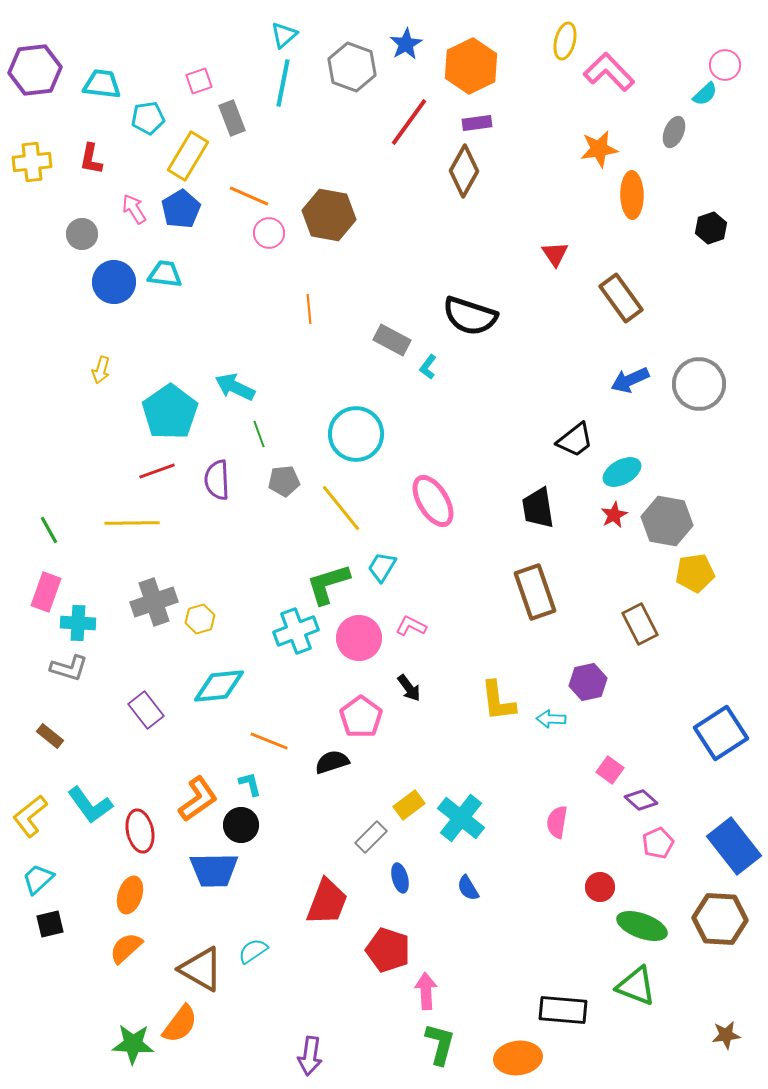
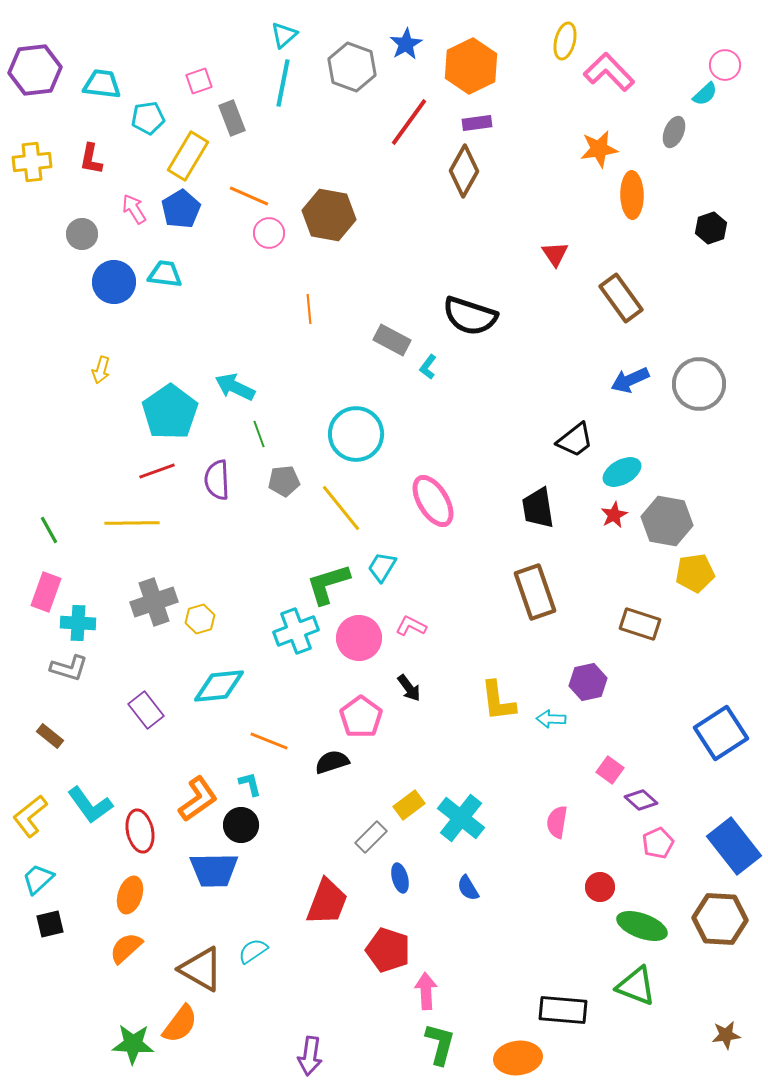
brown rectangle at (640, 624): rotated 45 degrees counterclockwise
